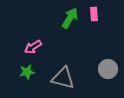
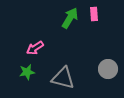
pink arrow: moved 2 px right, 1 px down
